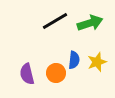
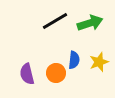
yellow star: moved 2 px right
